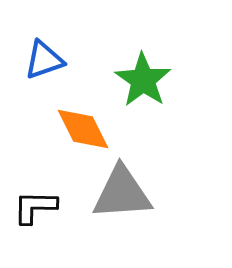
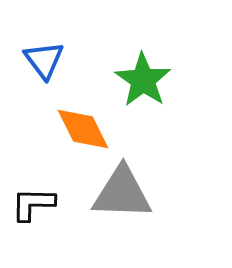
blue triangle: rotated 48 degrees counterclockwise
gray triangle: rotated 6 degrees clockwise
black L-shape: moved 2 px left, 3 px up
